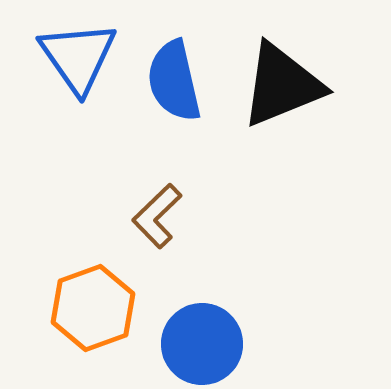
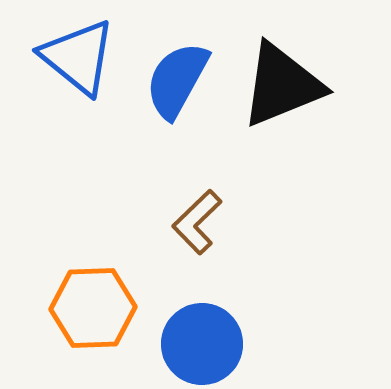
blue triangle: rotated 16 degrees counterclockwise
blue semicircle: moved 3 px right, 1 px up; rotated 42 degrees clockwise
brown L-shape: moved 40 px right, 6 px down
orange hexagon: rotated 18 degrees clockwise
